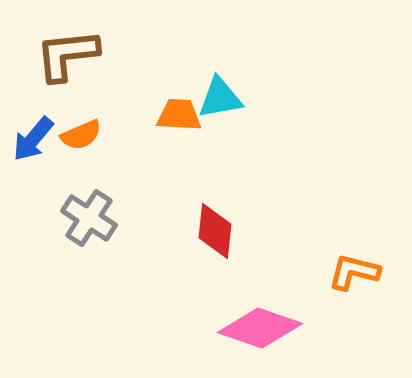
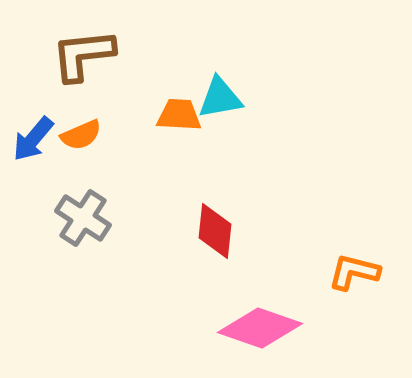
brown L-shape: moved 16 px right
gray cross: moved 6 px left
